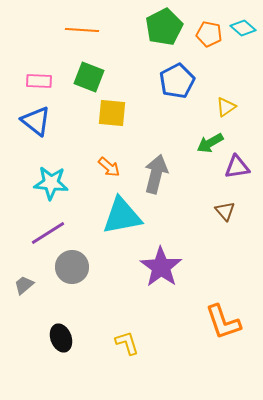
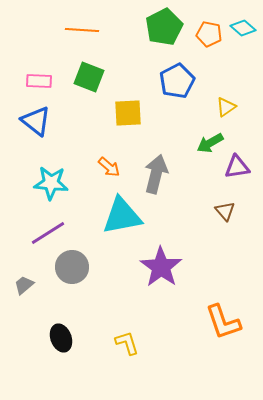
yellow square: moved 16 px right; rotated 8 degrees counterclockwise
